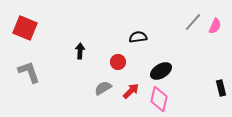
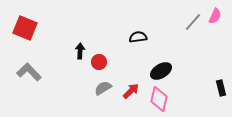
pink semicircle: moved 10 px up
red circle: moved 19 px left
gray L-shape: rotated 25 degrees counterclockwise
